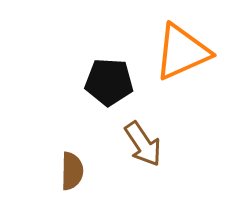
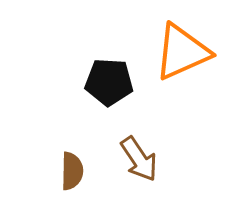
brown arrow: moved 4 px left, 15 px down
